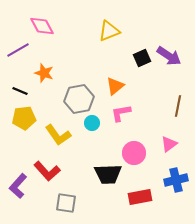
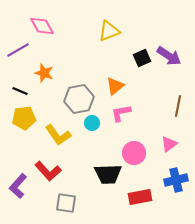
red L-shape: moved 1 px right
